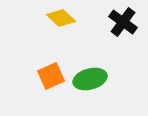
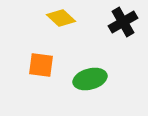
black cross: rotated 24 degrees clockwise
orange square: moved 10 px left, 11 px up; rotated 32 degrees clockwise
